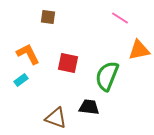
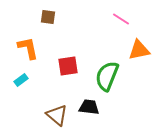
pink line: moved 1 px right, 1 px down
orange L-shape: moved 6 px up; rotated 15 degrees clockwise
red square: moved 3 px down; rotated 20 degrees counterclockwise
brown triangle: moved 1 px right, 3 px up; rotated 20 degrees clockwise
